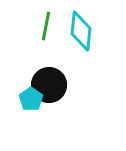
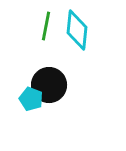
cyan diamond: moved 4 px left, 1 px up
cyan pentagon: rotated 15 degrees counterclockwise
